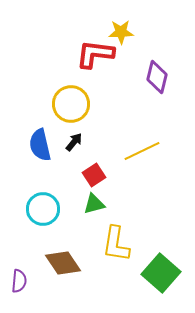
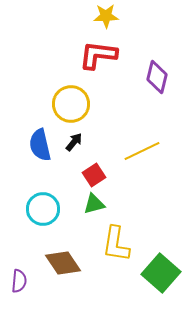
yellow star: moved 15 px left, 16 px up
red L-shape: moved 3 px right, 1 px down
